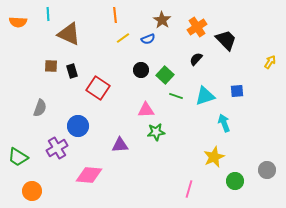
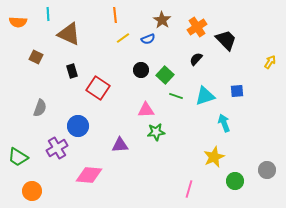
brown square: moved 15 px left, 9 px up; rotated 24 degrees clockwise
